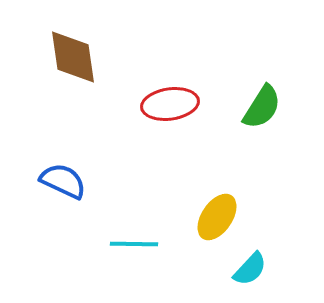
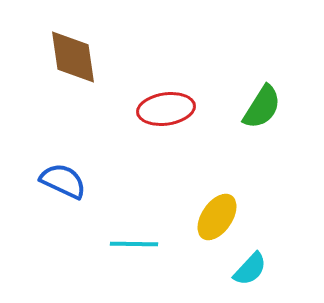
red ellipse: moved 4 px left, 5 px down
